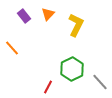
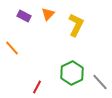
purple rectangle: rotated 24 degrees counterclockwise
green hexagon: moved 4 px down
red line: moved 11 px left
